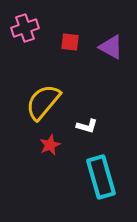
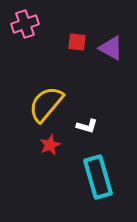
pink cross: moved 4 px up
red square: moved 7 px right
purple triangle: moved 1 px down
yellow semicircle: moved 3 px right, 2 px down
cyan rectangle: moved 3 px left
